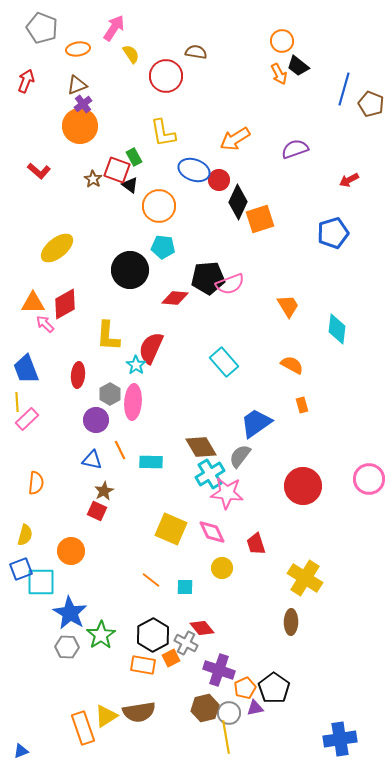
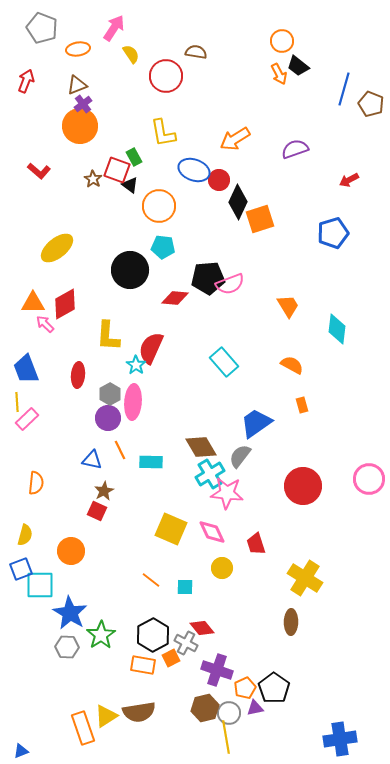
purple circle at (96, 420): moved 12 px right, 2 px up
cyan square at (41, 582): moved 1 px left, 3 px down
purple cross at (219, 670): moved 2 px left
